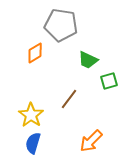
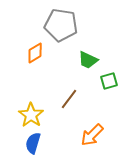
orange arrow: moved 1 px right, 6 px up
